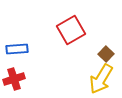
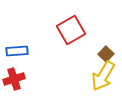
blue rectangle: moved 2 px down
yellow arrow: moved 2 px right, 3 px up
